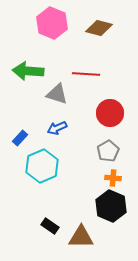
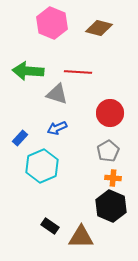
red line: moved 8 px left, 2 px up
